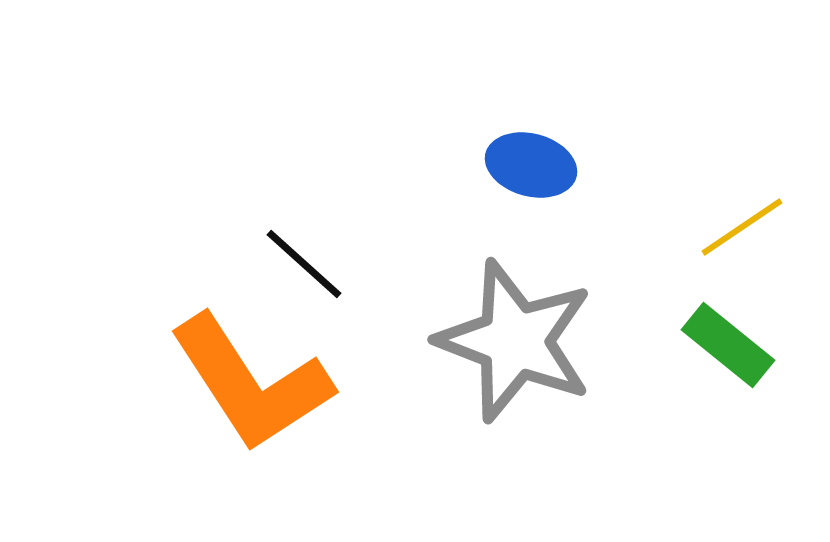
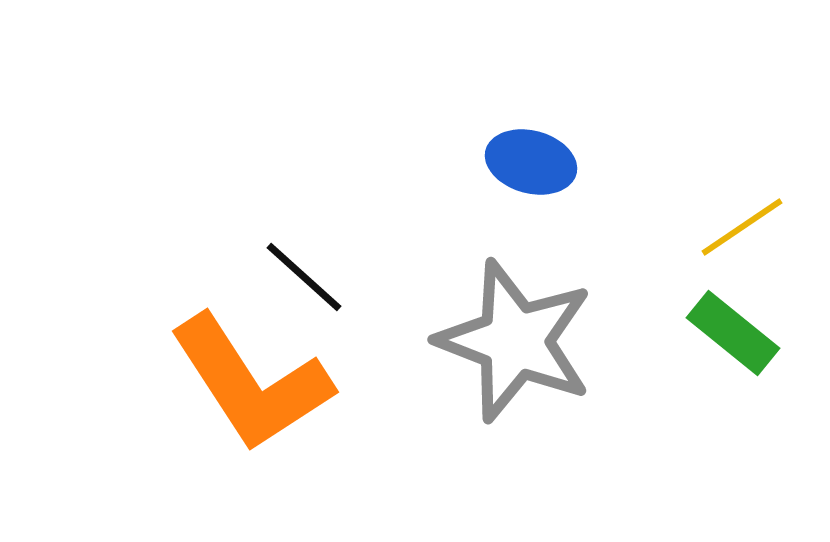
blue ellipse: moved 3 px up
black line: moved 13 px down
green rectangle: moved 5 px right, 12 px up
